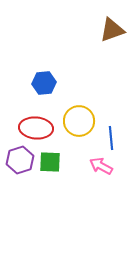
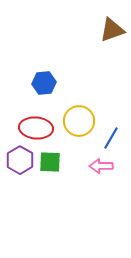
blue line: rotated 35 degrees clockwise
purple hexagon: rotated 12 degrees counterclockwise
pink arrow: rotated 30 degrees counterclockwise
